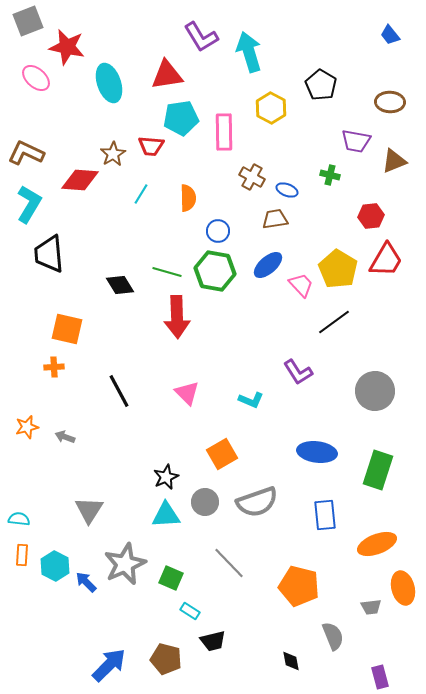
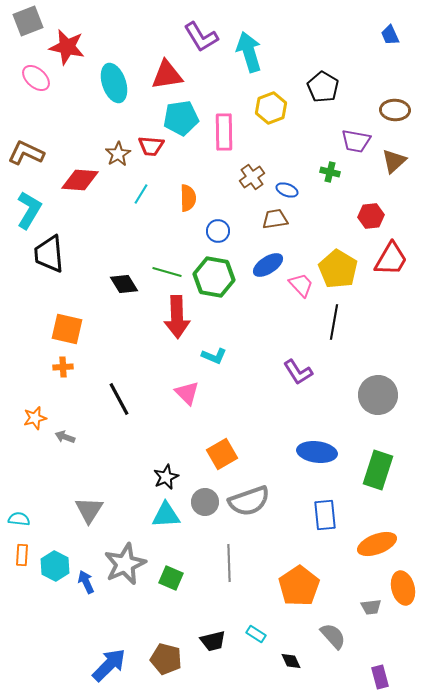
blue trapezoid at (390, 35): rotated 15 degrees clockwise
cyan ellipse at (109, 83): moved 5 px right
black pentagon at (321, 85): moved 2 px right, 2 px down
brown ellipse at (390, 102): moved 5 px right, 8 px down
yellow hexagon at (271, 108): rotated 12 degrees clockwise
brown star at (113, 154): moved 5 px right
brown triangle at (394, 161): rotated 20 degrees counterclockwise
green cross at (330, 175): moved 3 px up
brown cross at (252, 177): rotated 25 degrees clockwise
cyan L-shape at (29, 204): moved 6 px down
red trapezoid at (386, 260): moved 5 px right, 1 px up
blue ellipse at (268, 265): rotated 8 degrees clockwise
green hexagon at (215, 271): moved 1 px left, 6 px down
black diamond at (120, 285): moved 4 px right, 1 px up
black line at (334, 322): rotated 44 degrees counterclockwise
orange cross at (54, 367): moved 9 px right
black line at (119, 391): moved 8 px down
gray circle at (375, 391): moved 3 px right, 4 px down
cyan L-shape at (251, 400): moved 37 px left, 44 px up
orange star at (27, 427): moved 8 px right, 9 px up
gray semicircle at (257, 502): moved 8 px left, 1 px up
gray line at (229, 563): rotated 42 degrees clockwise
blue arrow at (86, 582): rotated 20 degrees clockwise
orange pentagon at (299, 586): rotated 24 degrees clockwise
cyan rectangle at (190, 611): moved 66 px right, 23 px down
gray semicircle at (333, 636): rotated 20 degrees counterclockwise
black diamond at (291, 661): rotated 15 degrees counterclockwise
